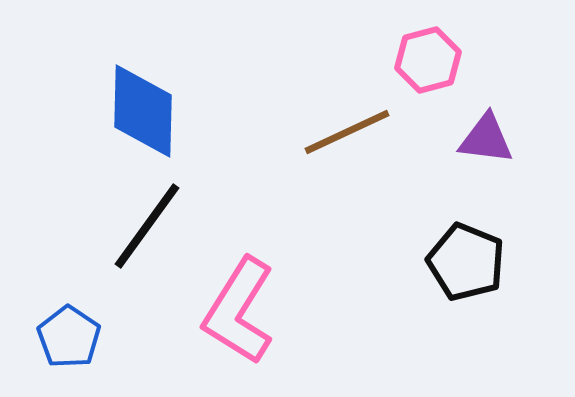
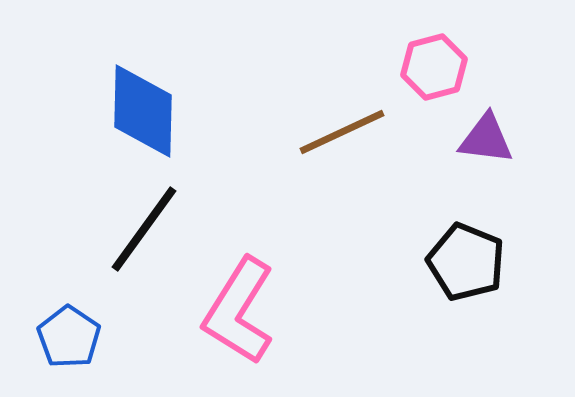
pink hexagon: moved 6 px right, 7 px down
brown line: moved 5 px left
black line: moved 3 px left, 3 px down
